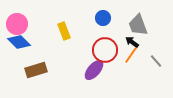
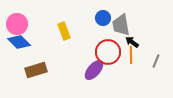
gray trapezoid: moved 17 px left; rotated 10 degrees clockwise
red circle: moved 3 px right, 2 px down
orange line: rotated 36 degrees counterclockwise
gray line: rotated 64 degrees clockwise
